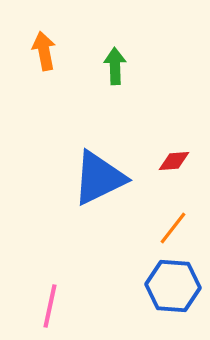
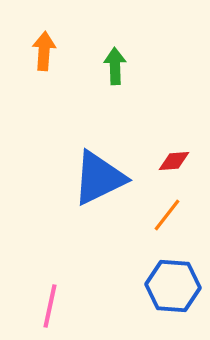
orange arrow: rotated 15 degrees clockwise
orange line: moved 6 px left, 13 px up
